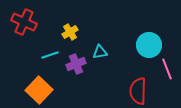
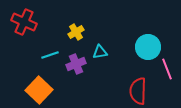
yellow cross: moved 6 px right
cyan circle: moved 1 px left, 2 px down
